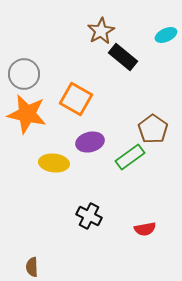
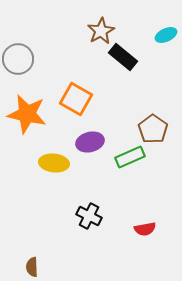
gray circle: moved 6 px left, 15 px up
green rectangle: rotated 12 degrees clockwise
